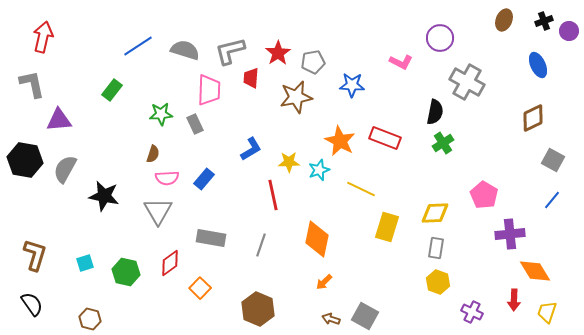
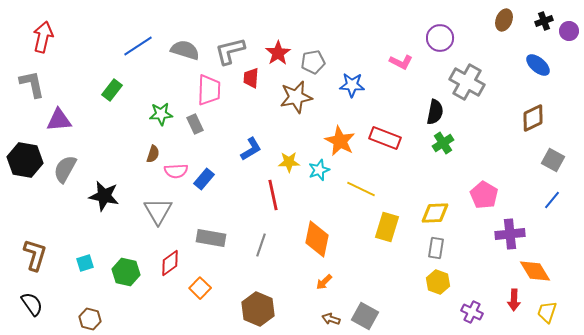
blue ellipse at (538, 65): rotated 25 degrees counterclockwise
pink semicircle at (167, 178): moved 9 px right, 7 px up
